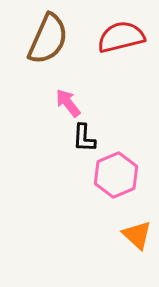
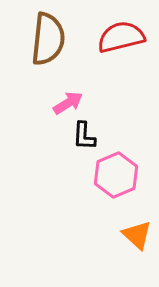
brown semicircle: rotated 18 degrees counterclockwise
pink arrow: rotated 96 degrees clockwise
black L-shape: moved 2 px up
